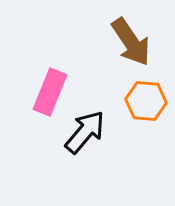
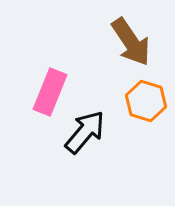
orange hexagon: rotated 12 degrees clockwise
